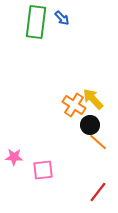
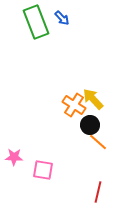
green rectangle: rotated 28 degrees counterclockwise
pink square: rotated 15 degrees clockwise
red line: rotated 25 degrees counterclockwise
